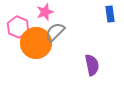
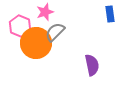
pink hexagon: moved 2 px right, 1 px up
